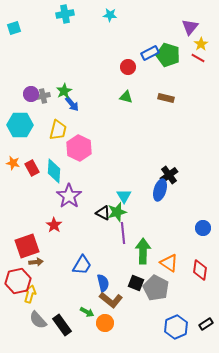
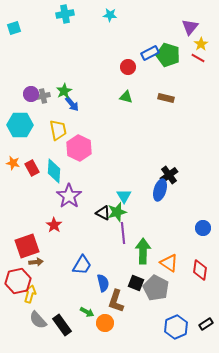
yellow trapezoid at (58, 130): rotated 25 degrees counterclockwise
brown L-shape at (111, 300): moved 5 px right, 1 px down; rotated 70 degrees clockwise
